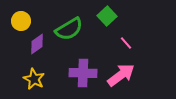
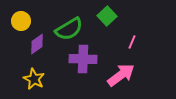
pink line: moved 6 px right, 1 px up; rotated 64 degrees clockwise
purple cross: moved 14 px up
